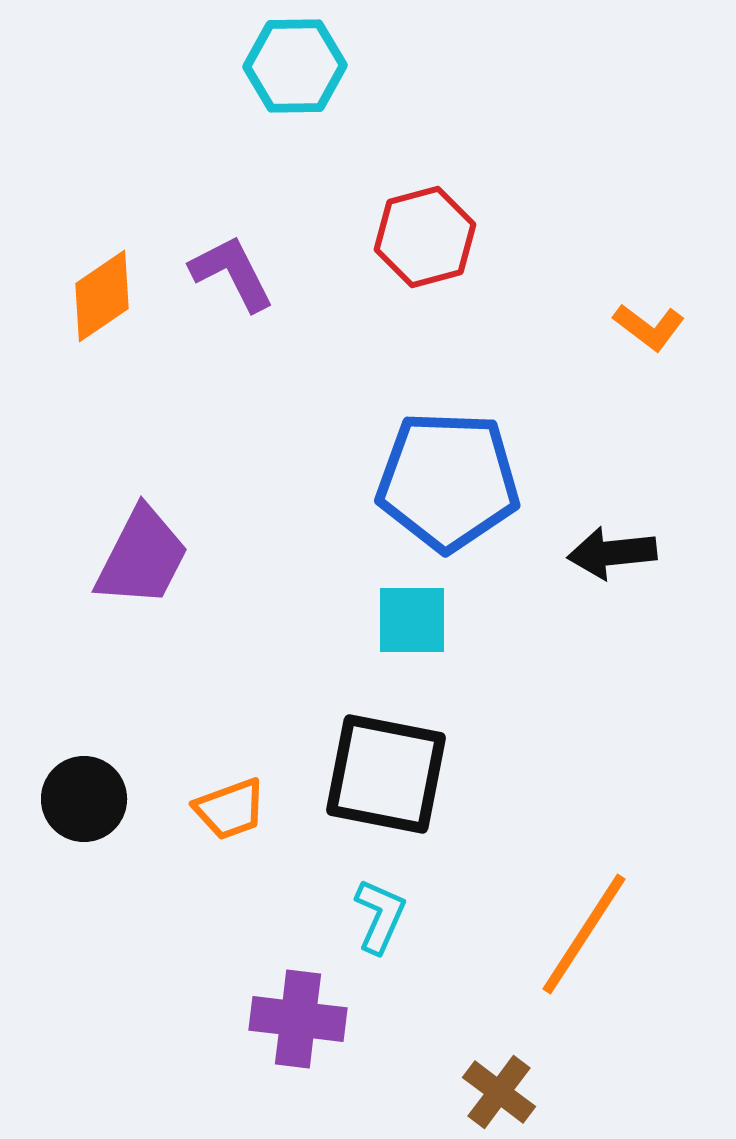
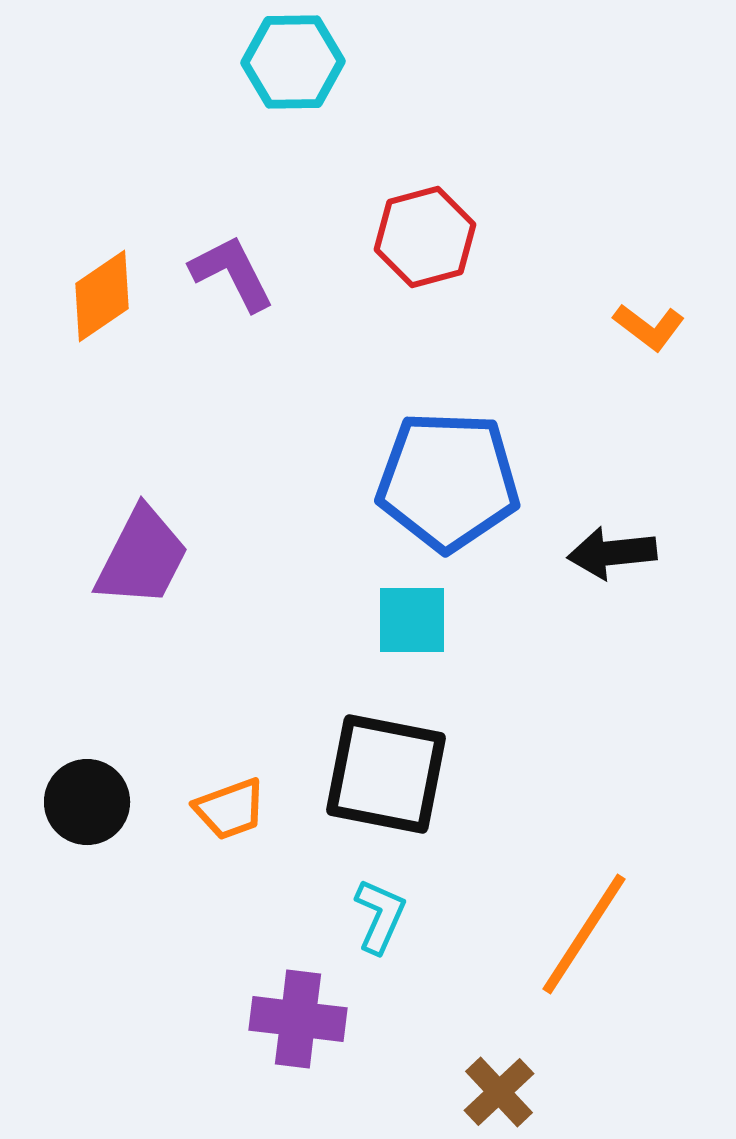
cyan hexagon: moved 2 px left, 4 px up
black circle: moved 3 px right, 3 px down
brown cross: rotated 10 degrees clockwise
